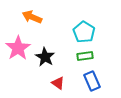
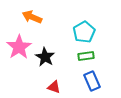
cyan pentagon: rotated 10 degrees clockwise
pink star: moved 1 px right, 1 px up
green rectangle: moved 1 px right
red triangle: moved 4 px left, 4 px down; rotated 16 degrees counterclockwise
